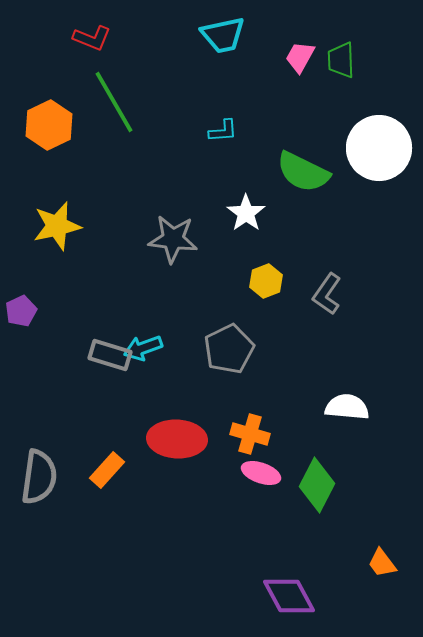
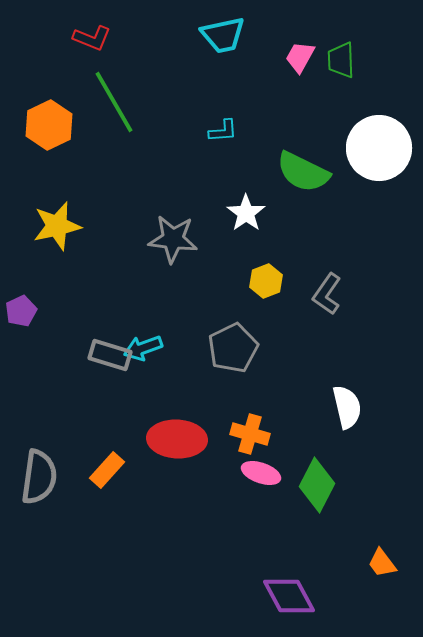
gray pentagon: moved 4 px right, 1 px up
white semicircle: rotated 72 degrees clockwise
